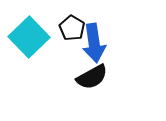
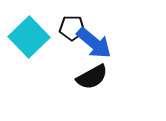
black pentagon: rotated 30 degrees counterclockwise
blue arrow: rotated 42 degrees counterclockwise
